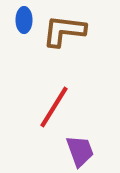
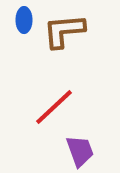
brown L-shape: rotated 12 degrees counterclockwise
red line: rotated 15 degrees clockwise
